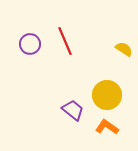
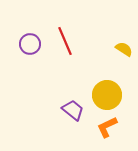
orange L-shape: rotated 60 degrees counterclockwise
